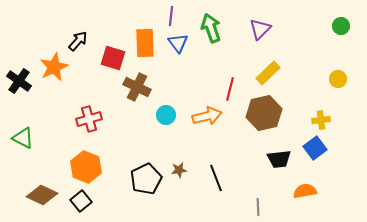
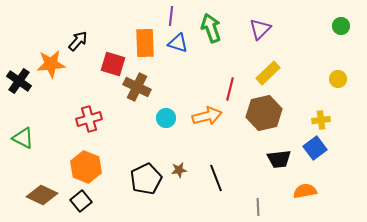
blue triangle: rotated 35 degrees counterclockwise
red square: moved 6 px down
orange star: moved 3 px left, 3 px up; rotated 20 degrees clockwise
cyan circle: moved 3 px down
